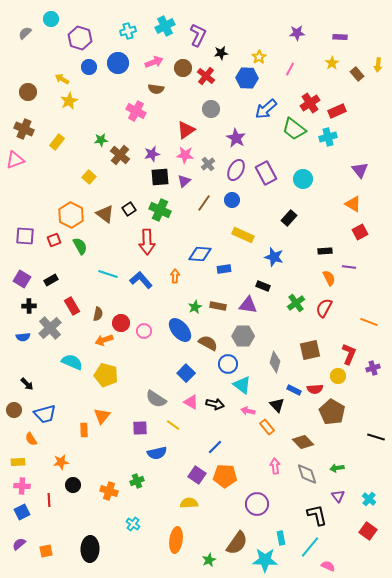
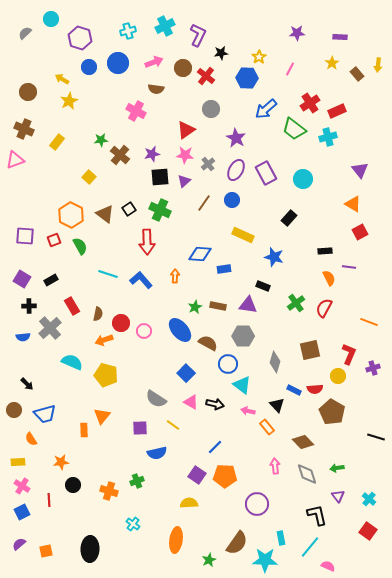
pink cross at (22, 486): rotated 28 degrees clockwise
